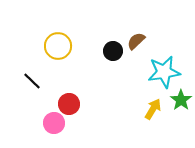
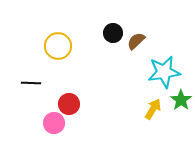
black circle: moved 18 px up
black line: moved 1 px left, 2 px down; rotated 42 degrees counterclockwise
